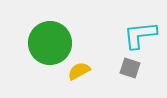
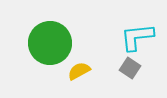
cyan L-shape: moved 3 px left, 2 px down
gray square: rotated 15 degrees clockwise
